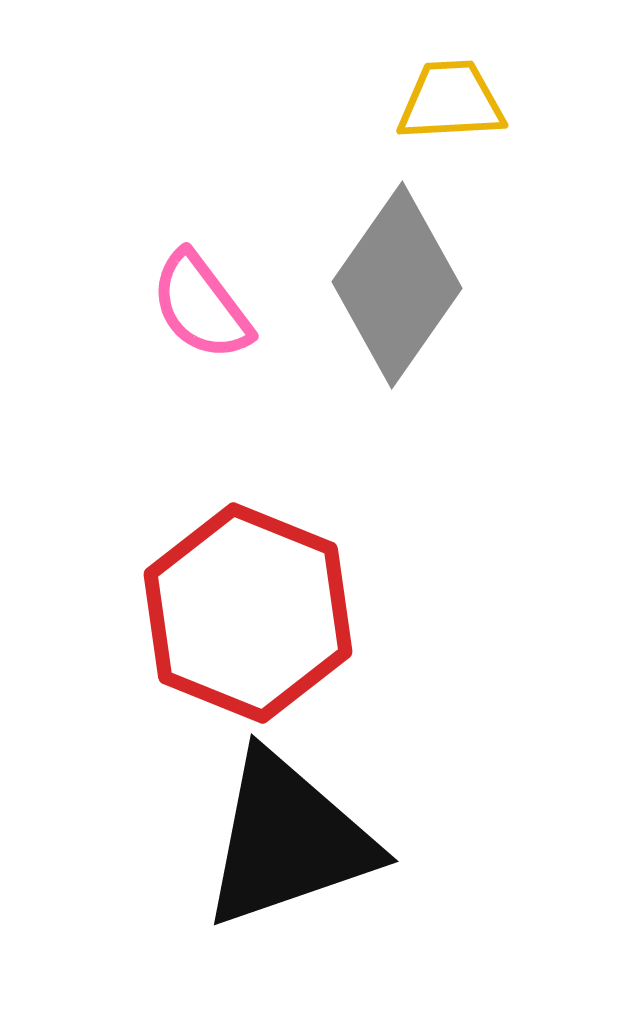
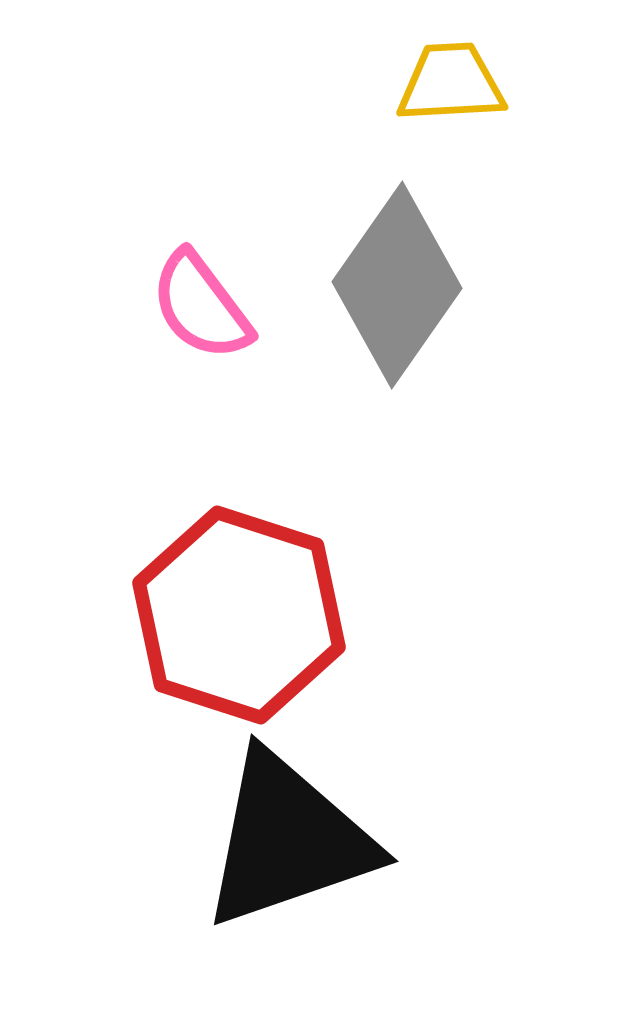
yellow trapezoid: moved 18 px up
red hexagon: moved 9 px left, 2 px down; rotated 4 degrees counterclockwise
